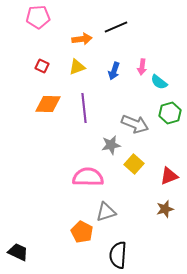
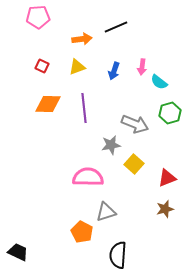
red triangle: moved 2 px left, 2 px down
